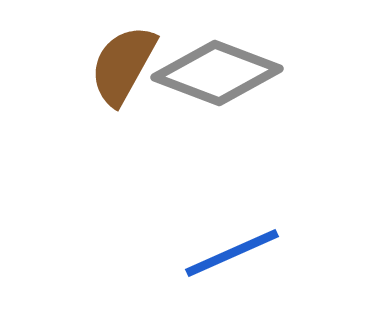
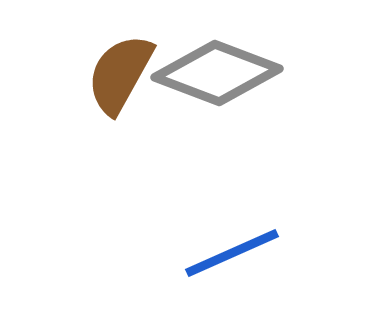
brown semicircle: moved 3 px left, 9 px down
